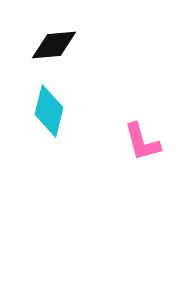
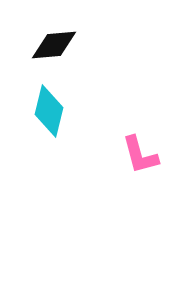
pink L-shape: moved 2 px left, 13 px down
